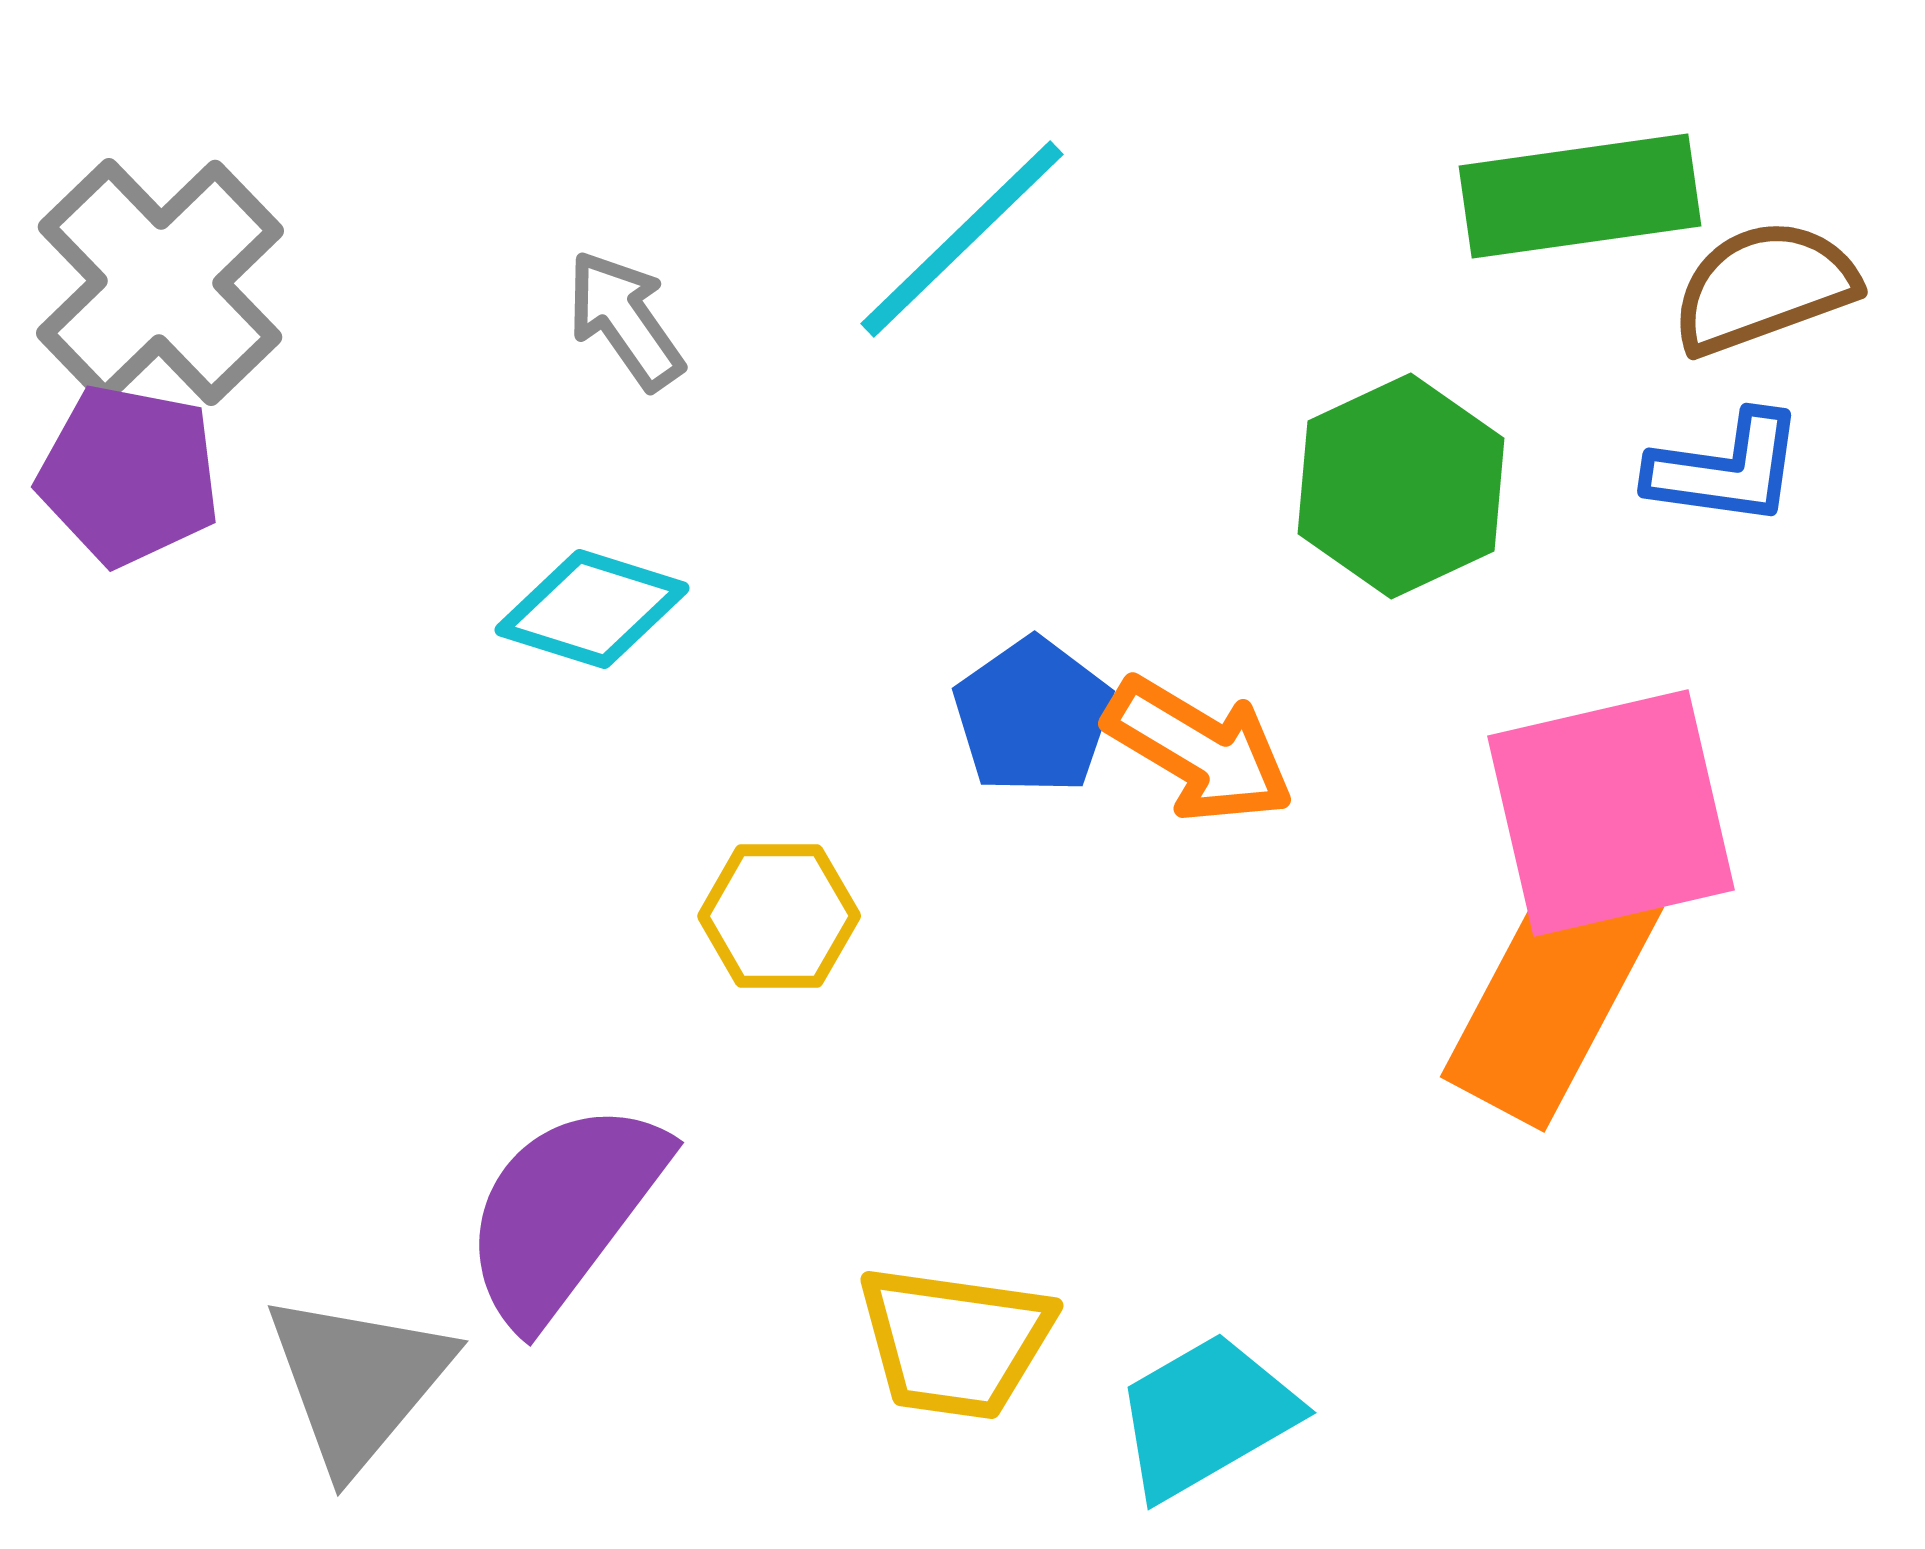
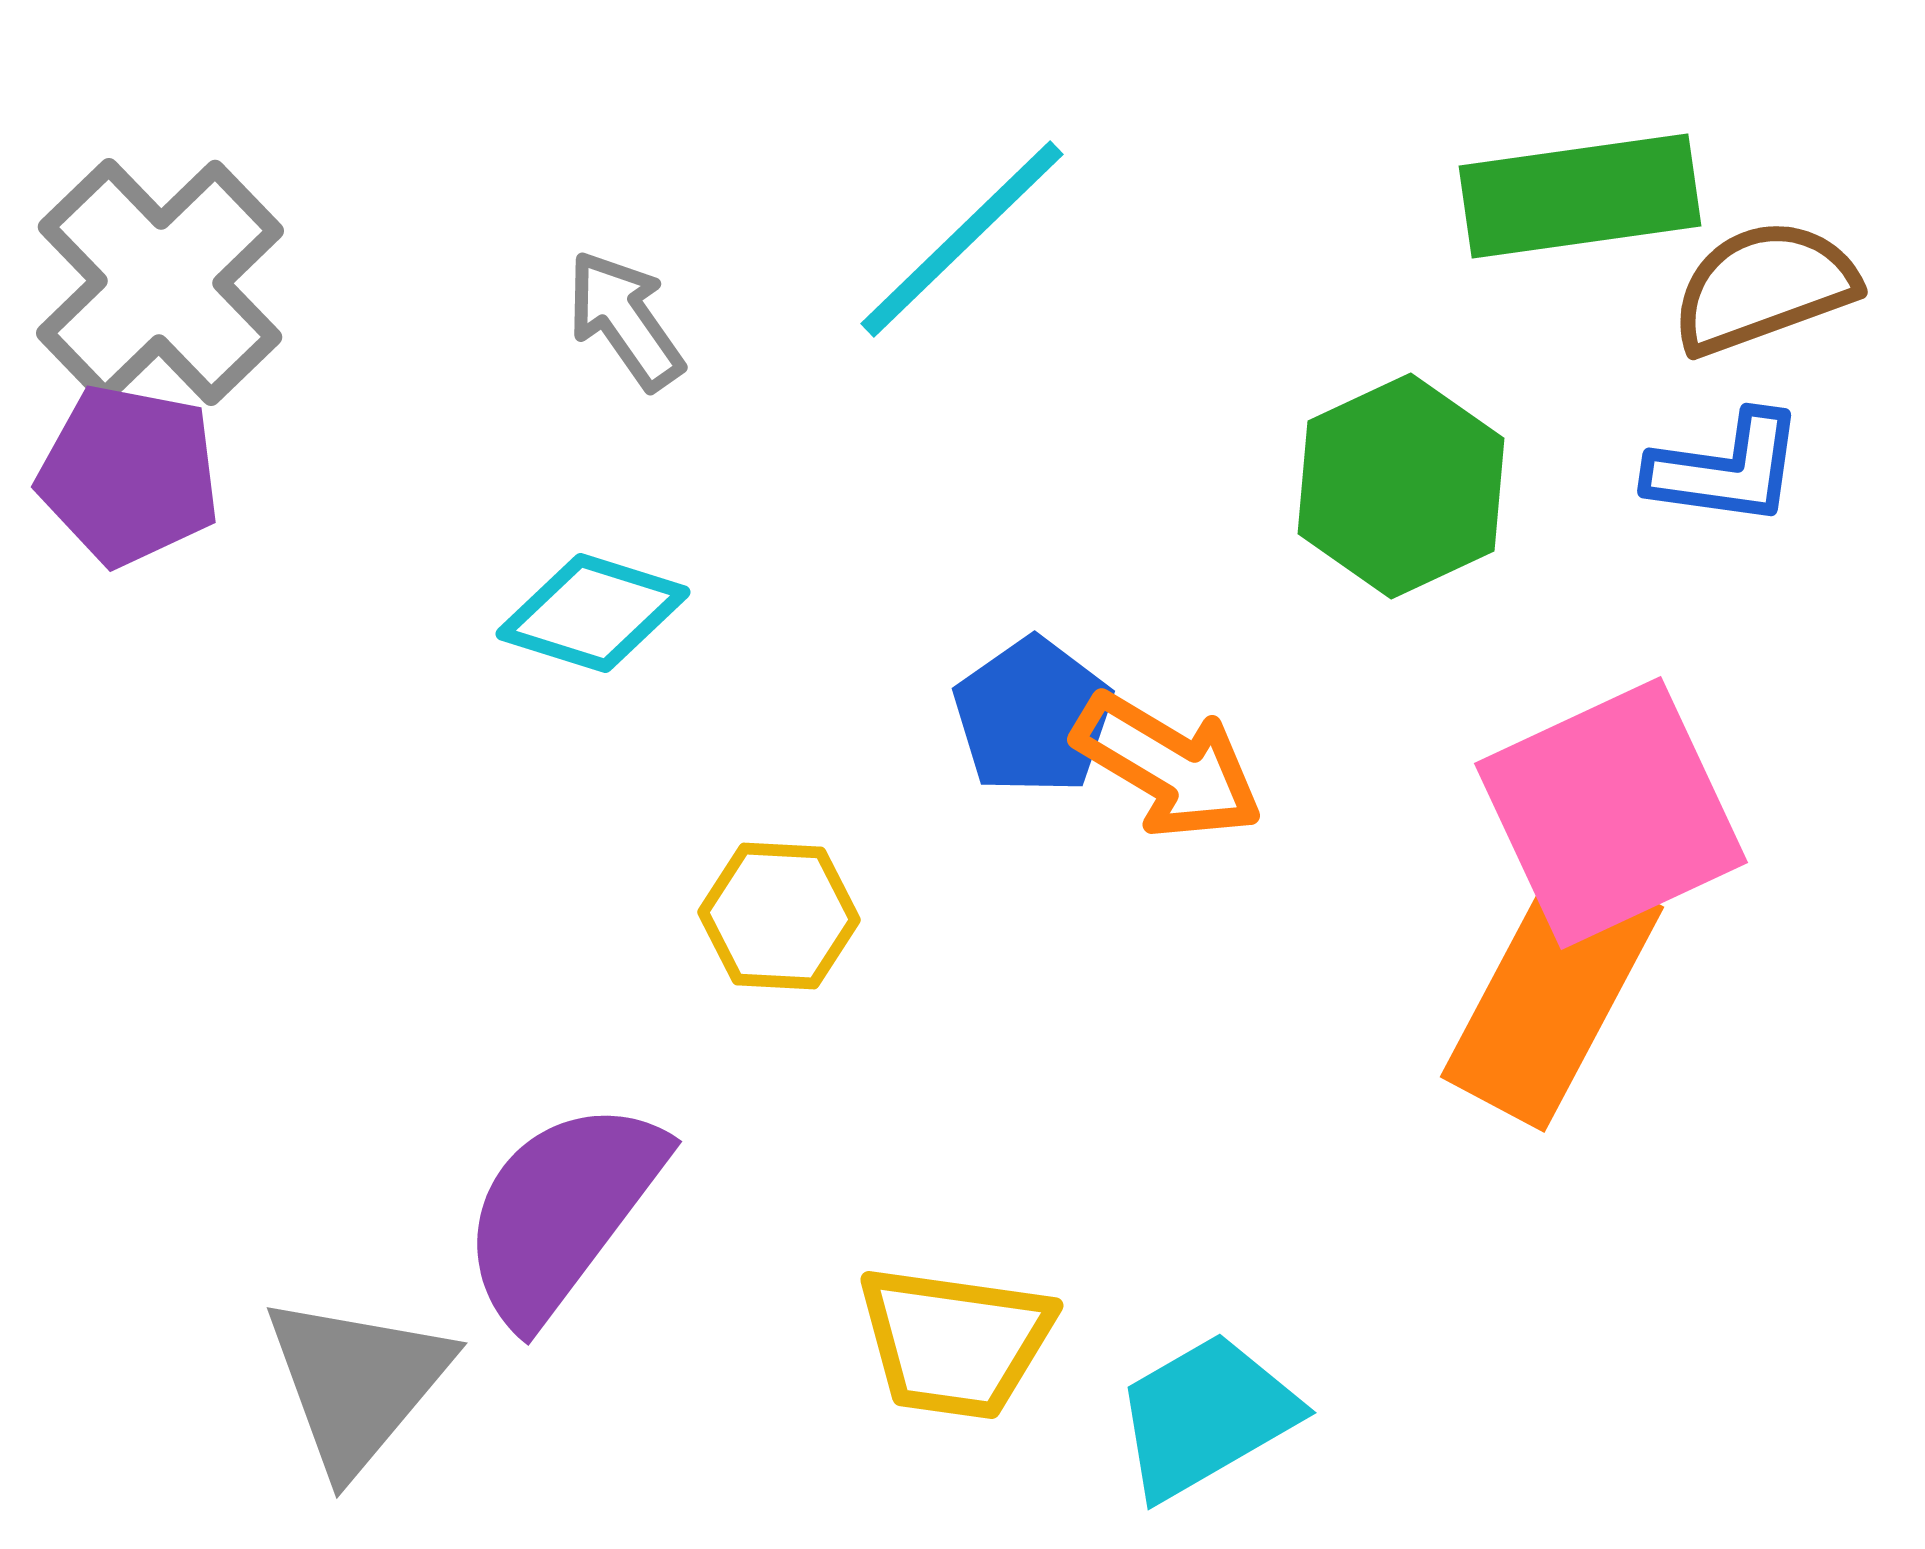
cyan diamond: moved 1 px right, 4 px down
orange arrow: moved 31 px left, 16 px down
pink square: rotated 12 degrees counterclockwise
yellow hexagon: rotated 3 degrees clockwise
purple semicircle: moved 2 px left, 1 px up
gray triangle: moved 1 px left, 2 px down
